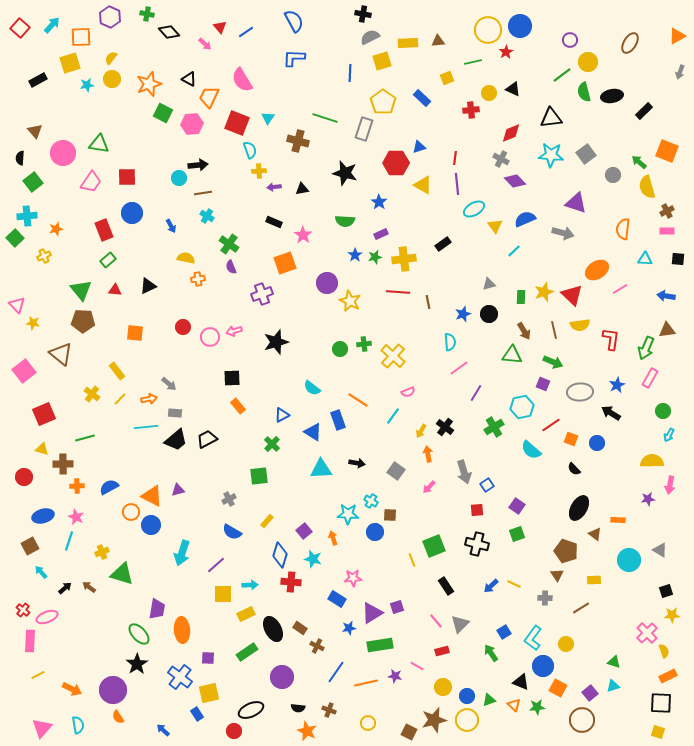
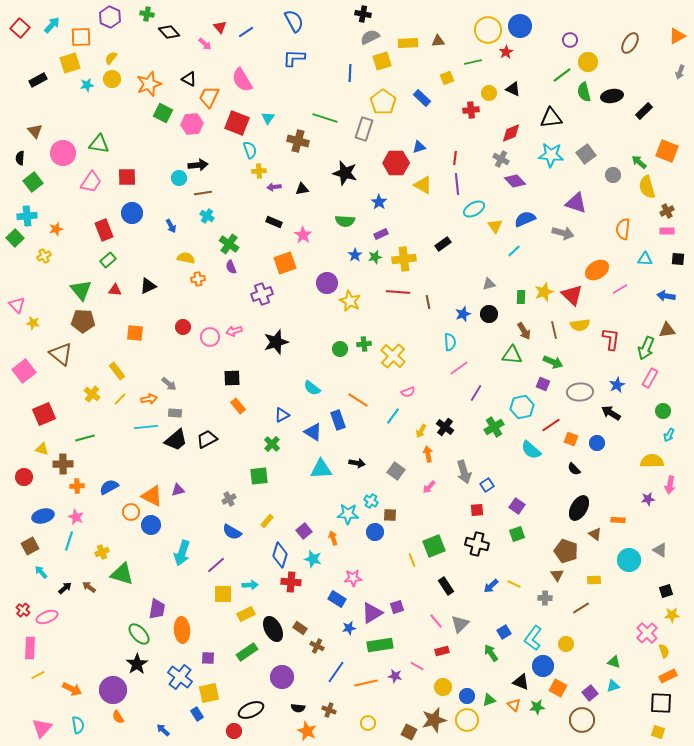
pink rectangle at (30, 641): moved 7 px down
